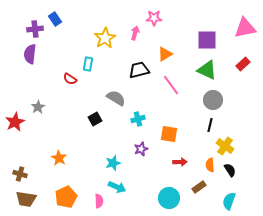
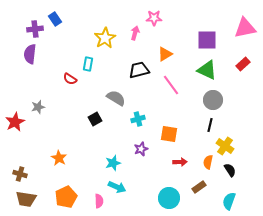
gray star: rotated 16 degrees clockwise
orange semicircle: moved 2 px left, 3 px up; rotated 16 degrees clockwise
